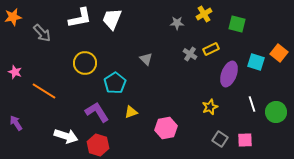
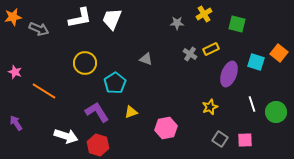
gray arrow: moved 3 px left, 4 px up; rotated 24 degrees counterclockwise
gray triangle: rotated 24 degrees counterclockwise
